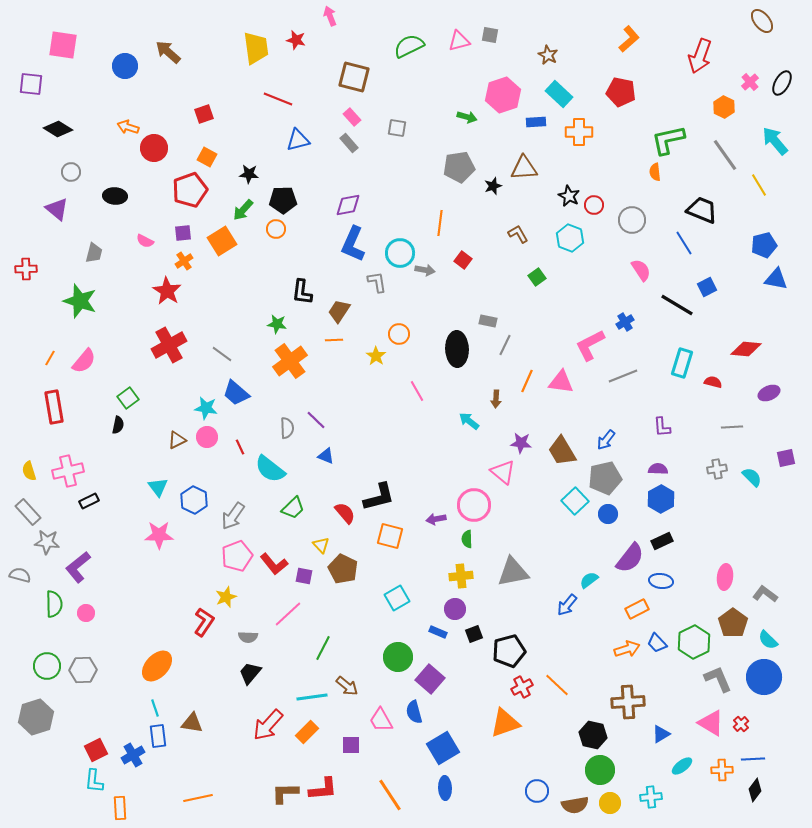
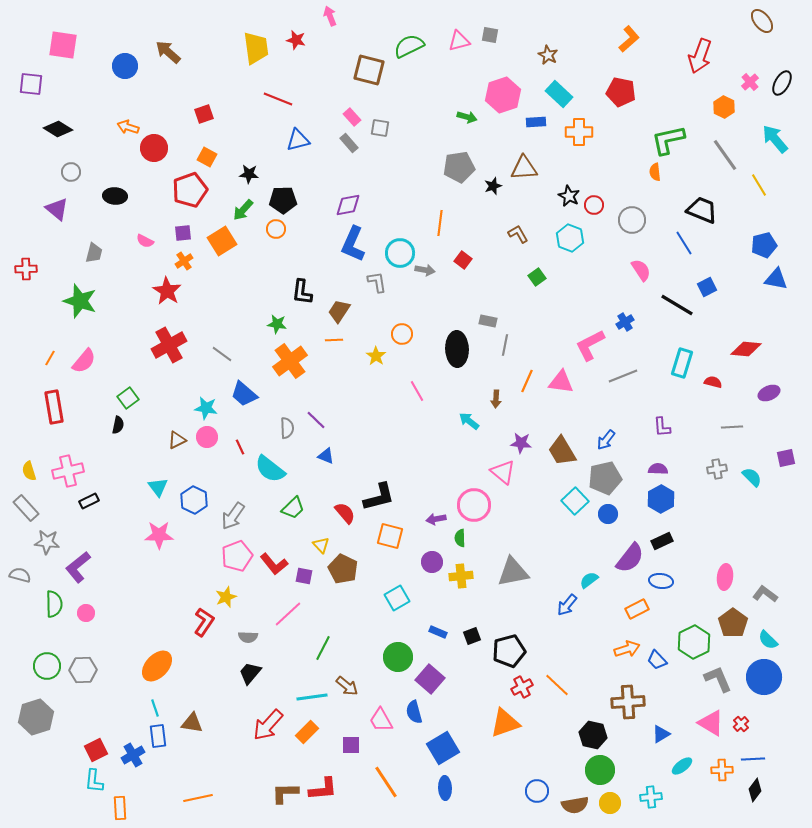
brown square at (354, 77): moved 15 px right, 7 px up
gray square at (397, 128): moved 17 px left
cyan arrow at (775, 141): moved 2 px up
orange circle at (399, 334): moved 3 px right
gray line at (505, 345): rotated 15 degrees counterclockwise
blue trapezoid at (236, 393): moved 8 px right, 1 px down
gray rectangle at (28, 512): moved 2 px left, 4 px up
green semicircle at (467, 539): moved 7 px left, 1 px up
purple circle at (455, 609): moved 23 px left, 47 px up
black square at (474, 634): moved 2 px left, 2 px down
blue trapezoid at (657, 643): moved 17 px down
orange line at (390, 795): moved 4 px left, 13 px up
